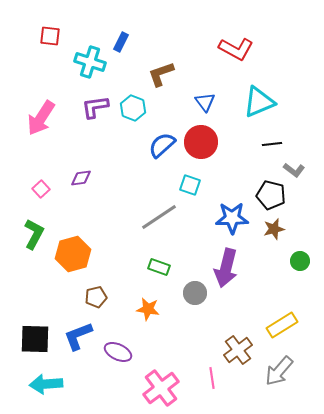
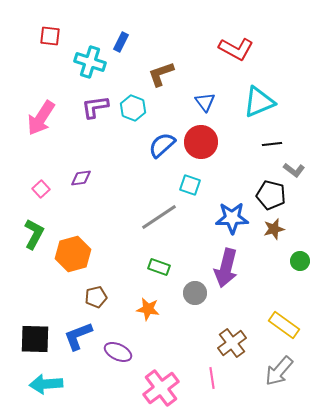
yellow rectangle: moved 2 px right; rotated 68 degrees clockwise
brown cross: moved 6 px left, 7 px up
